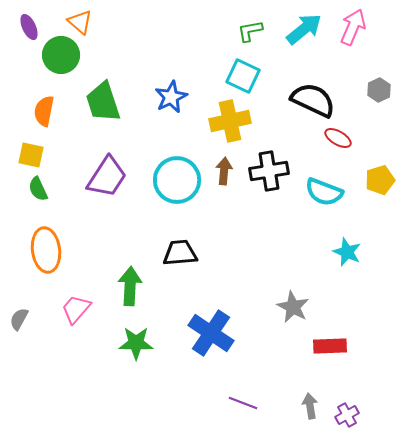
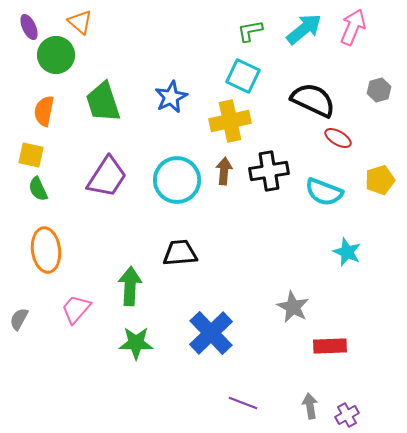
green circle: moved 5 px left
gray hexagon: rotated 10 degrees clockwise
blue cross: rotated 12 degrees clockwise
